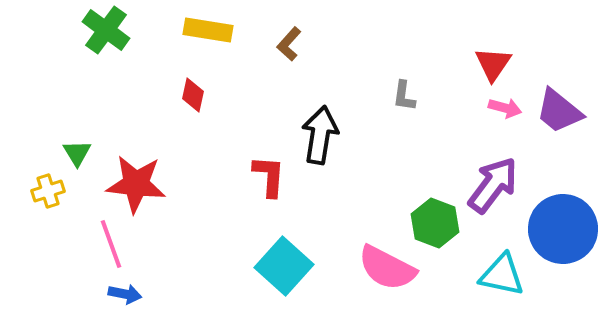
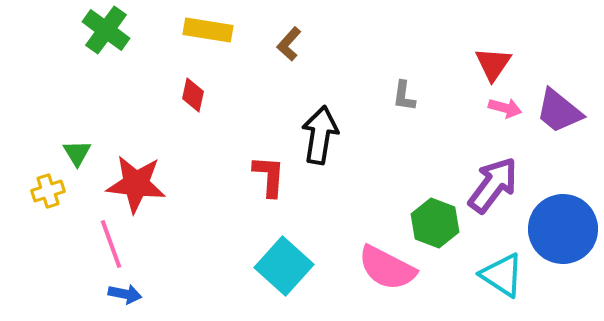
cyan triangle: rotated 21 degrees clockwise
